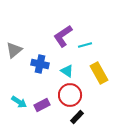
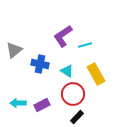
yellow rectangle: moved 3 px left, 1 px down
red circle: moved 3 px right, 1 px up
cyan arrow: moved 1 px left, 1 px down; rotated 147 degrees clockwise
